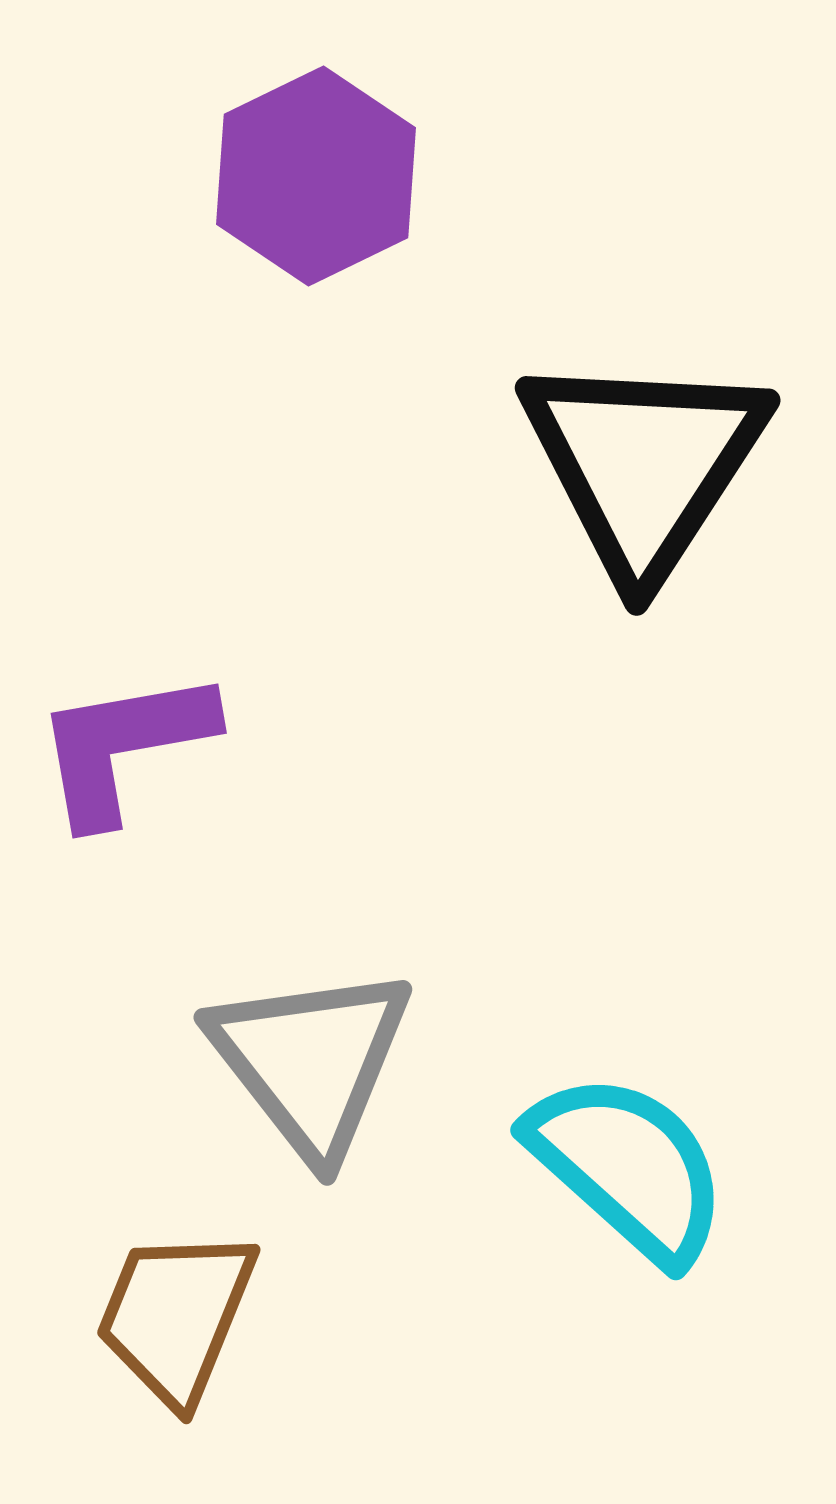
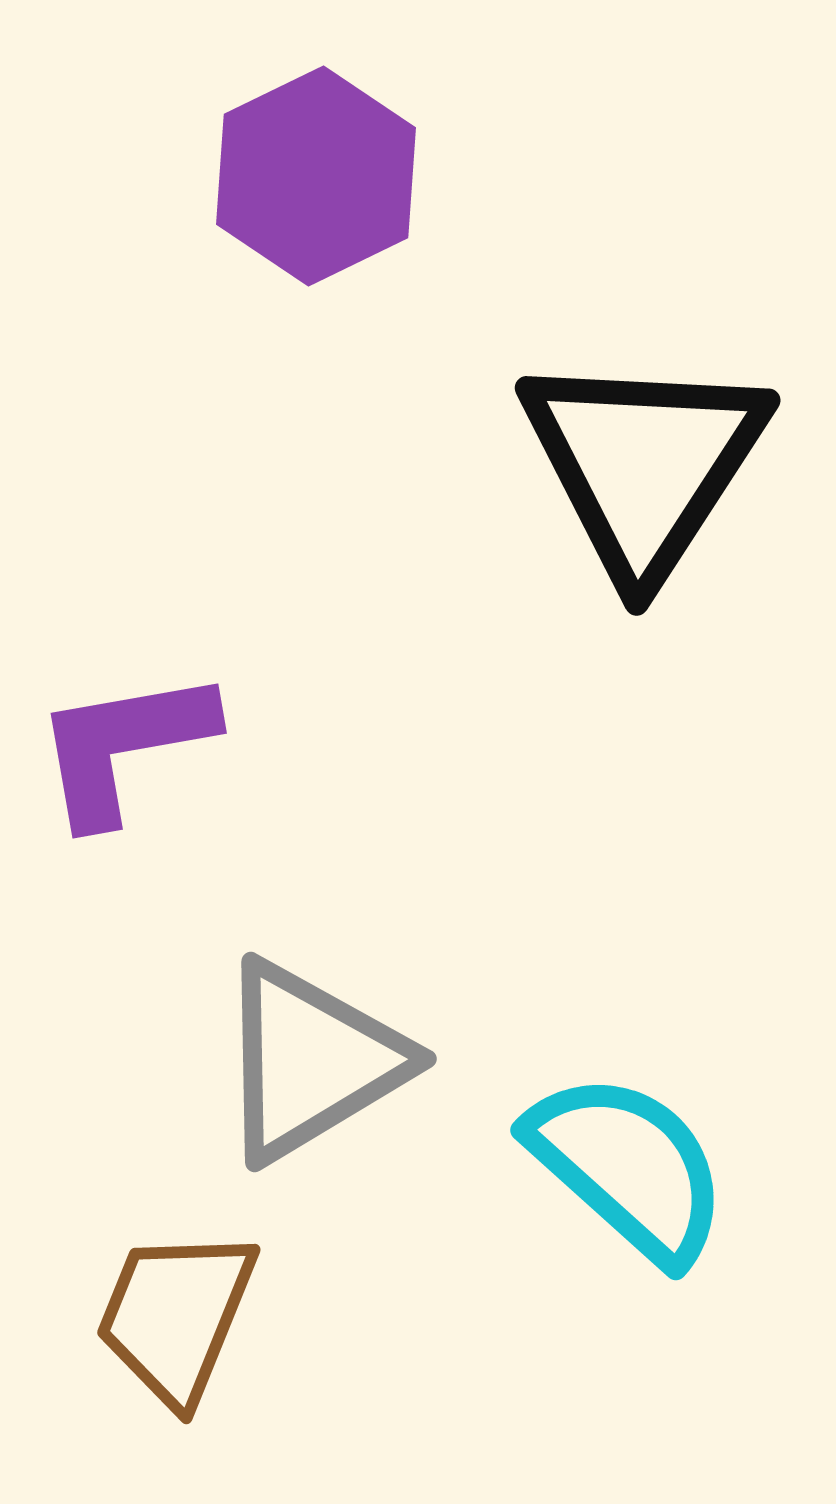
gray triangle: rotated 37 degrees clockwise
